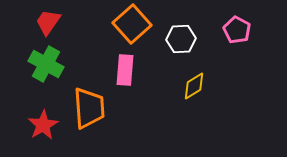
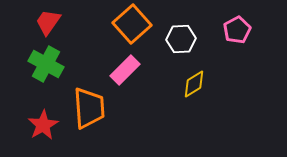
pink pentagon: rotated 16 degrees clockwise
pink rectangle: rotated 40 degrees clockwise
yellow diamond: moved 2 px up
